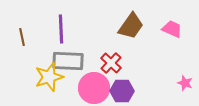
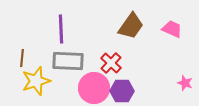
brown line: moved 21 px down; rotated 18 degrees clockwise
yellow star: moved 13 px left, 4 px down
